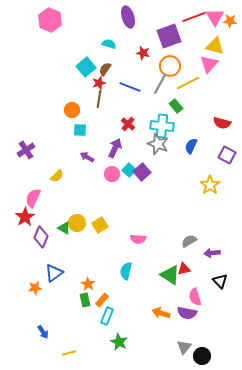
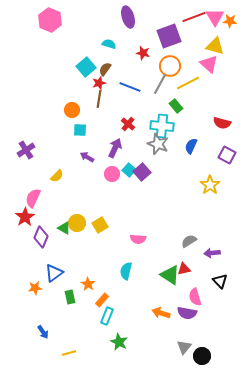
pink triangle at (209, 64): rotated 30 degrees counterclockwise
green rectangle at (85, 300): moved 15 px left, 3 px up
